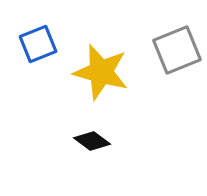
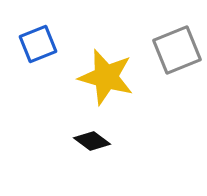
yellow star: moved 5 px right, 5 px down
